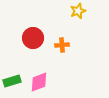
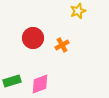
orange cross: rotated 24 degrees counterclockwise
pink diamond: moved 1 px right, 2 px down
